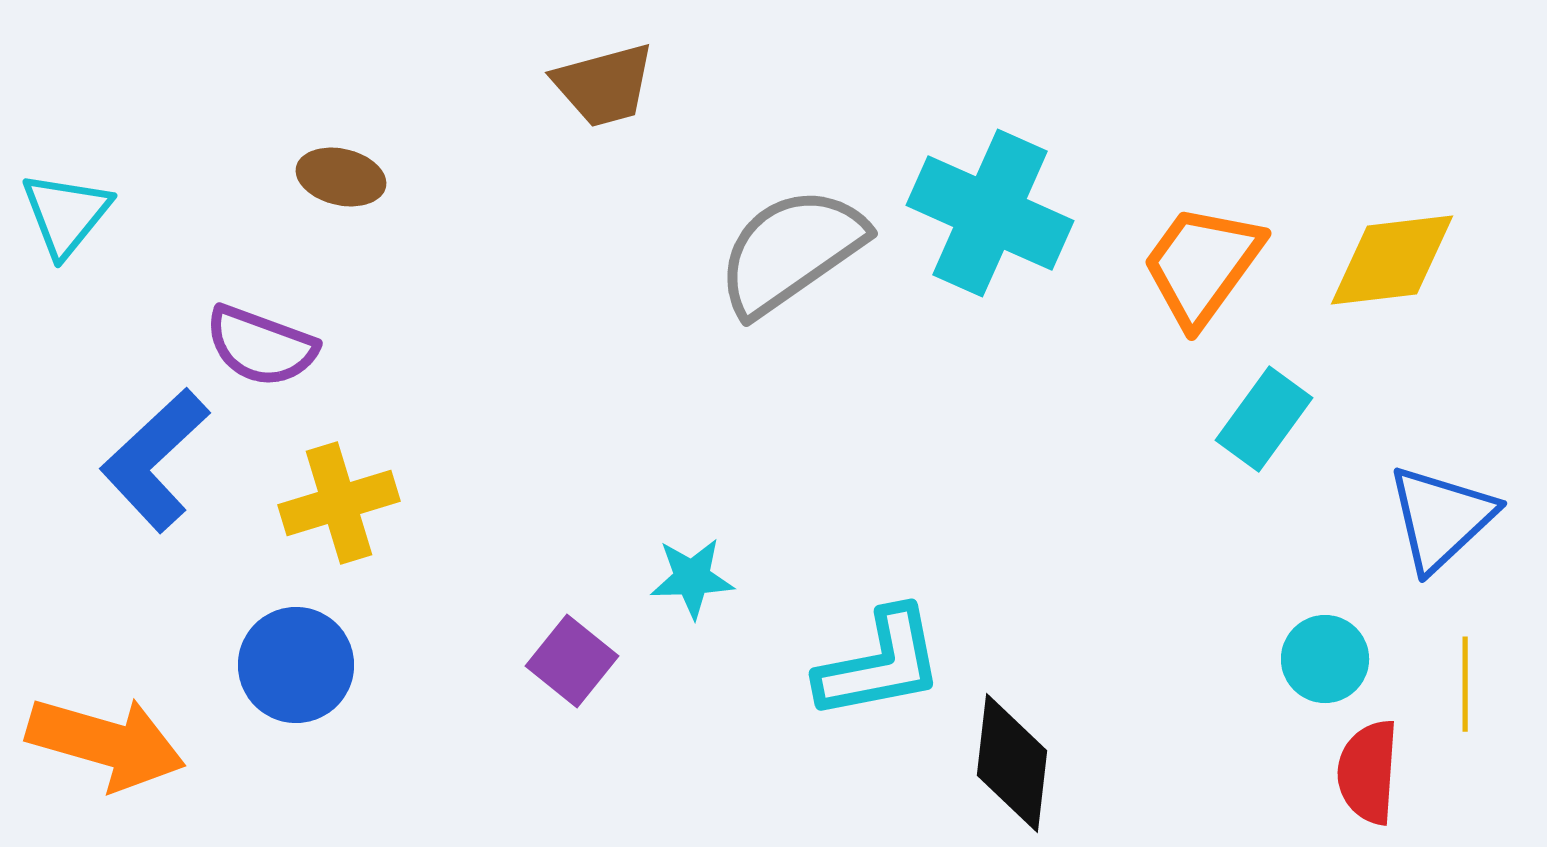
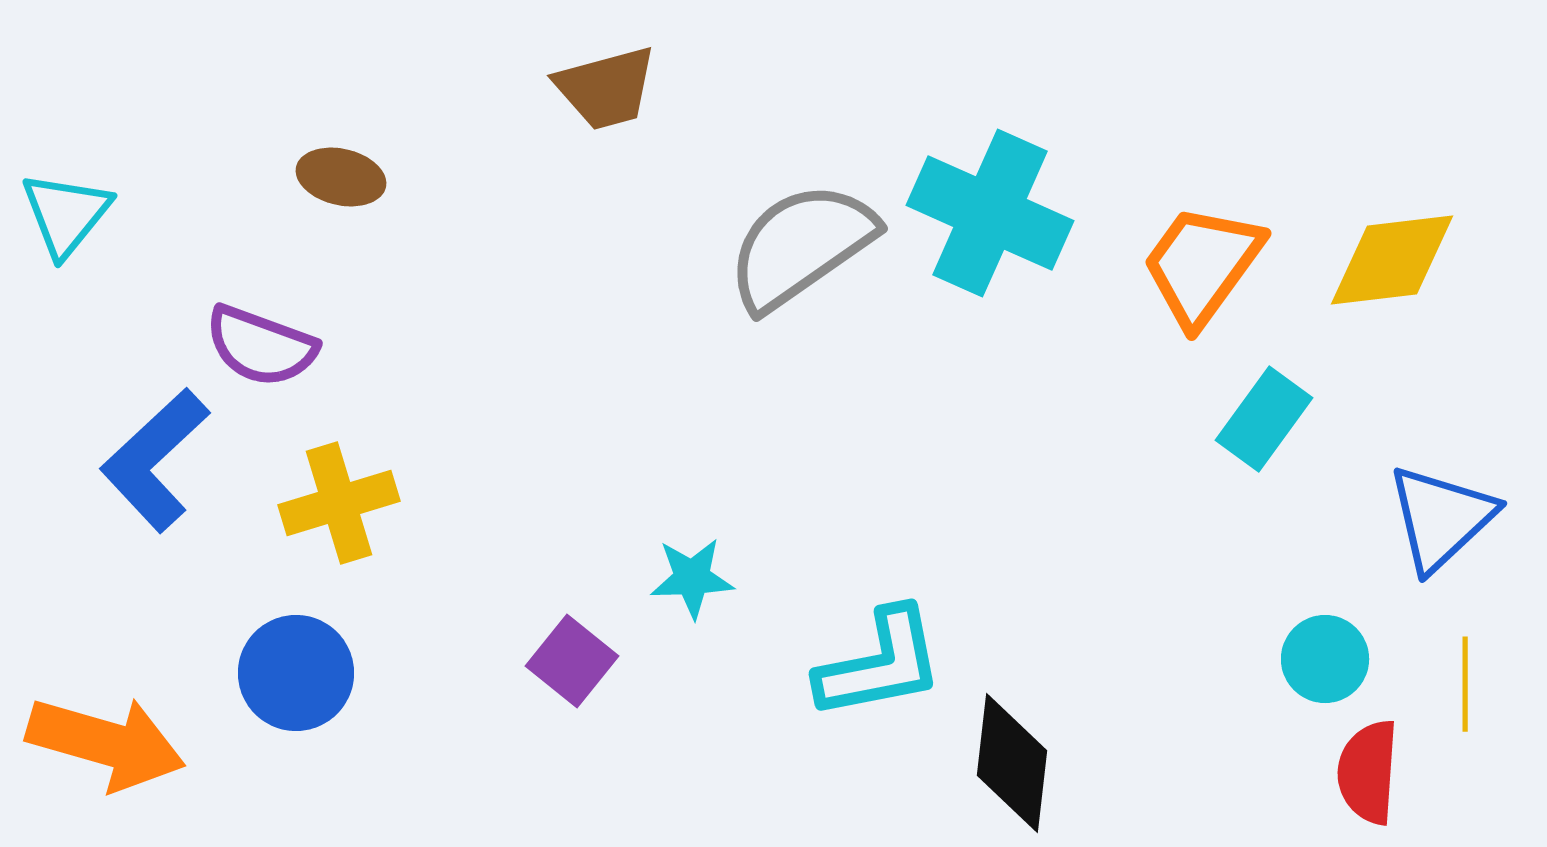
brown trapezoid: moved 2 px right, 3 px down
gray semicircle: moved 10 px right, 5 px up
blue circle: moved 8 px down
